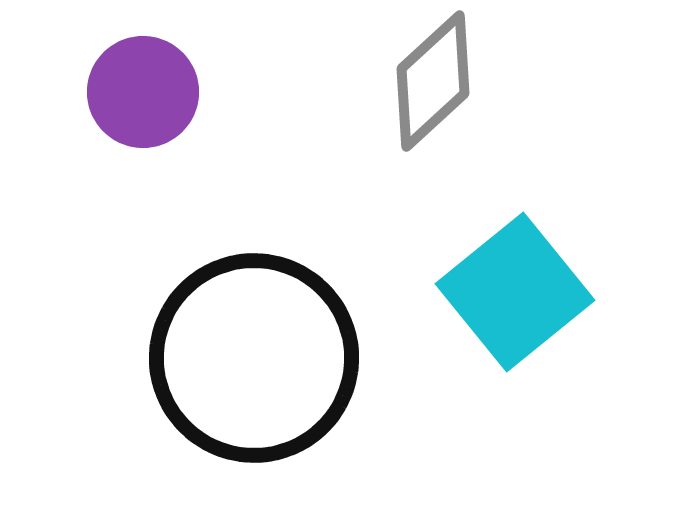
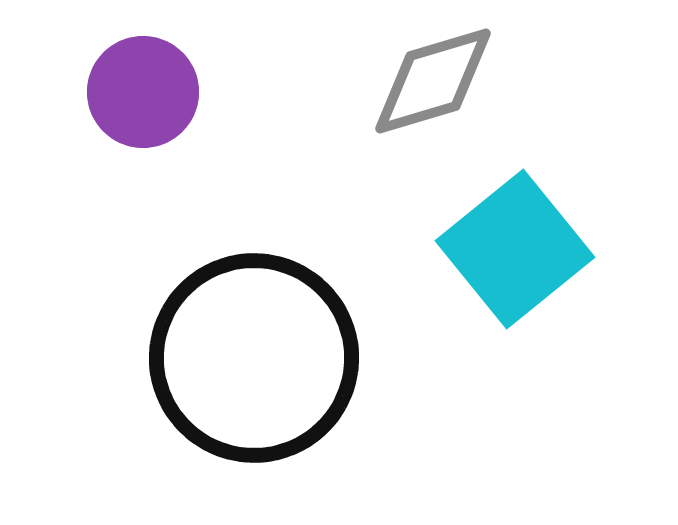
gray diamond: rotated 26 degrees clockwise
cyan square: moved 43 px up
